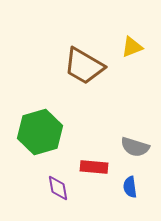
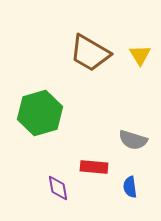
yellow triangle: moved 8 px right, 8 px down; rotated 40 degrees counterclockwise
brown trapezoid: moved 6 px right, 13 px up
green hexagon: moved 19 px up
gray semicircle: moved 2 px left, 7 px up
